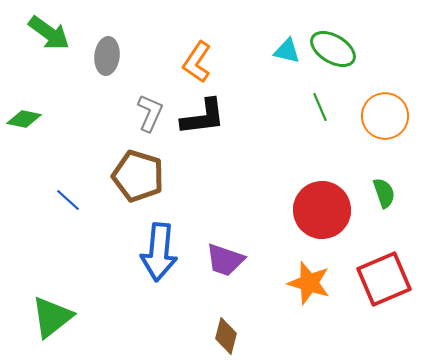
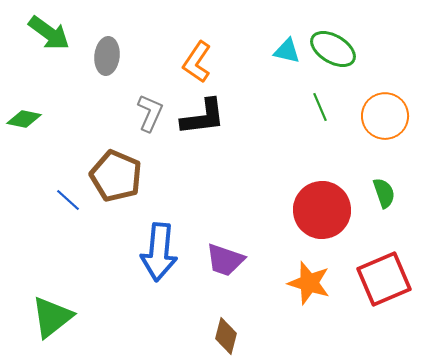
brown pentagon: moved 22 px left; rotated 6 degrees clockwise
